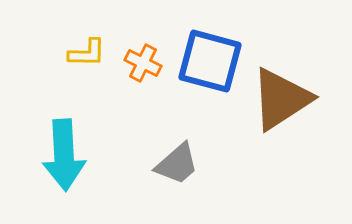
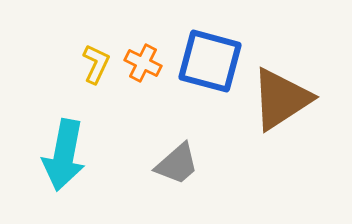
yellow L-shape: moved 9 px right, 11 px down; rotated 66 degrees counterclockwise
cyan arrow: rotated 14 degrees clockwise
